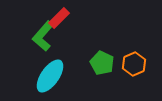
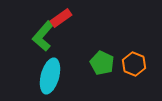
red rectangle: moved 2 px right; rotated 10 degrees clockwise
orange hexagon: rotated 15 degrees counterclockwise
cyan ellipse: rotated 20 degrees counterclockwise
